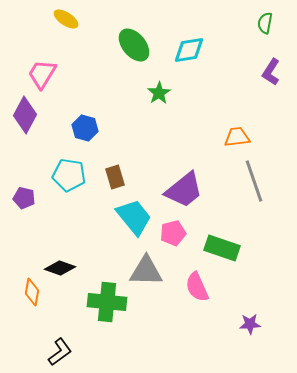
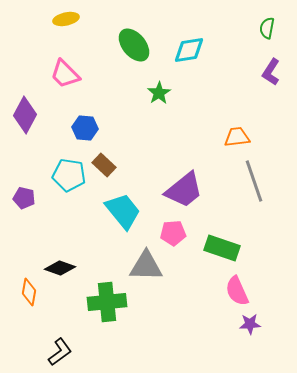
yellow ellipse: rotated 45 degrees counterclockwise
green semicircle: moved 2 px right, 5 px down
pink trapezoid: moved 23 px right; rotated 76 degrees counterclockwise
blue hexagon: rotated 10 degrees counterclockwise
brown rectangle: moved 11 px left, 12 px up; rotated 30 degrees counterclockwise
cyan trapezoid: moved 11 px left, 6 px up
pink pentagon: rotated 10 degrees clockwise
gray triangle: moved 5 px up
pink semicircle: moved 40 px right, 4 px down
orange diamond: moved 3 px left
green cross: rotated 12 degrees counterclockwise
